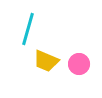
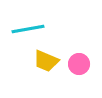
cyan line: rotated 64 degrees clockwise
